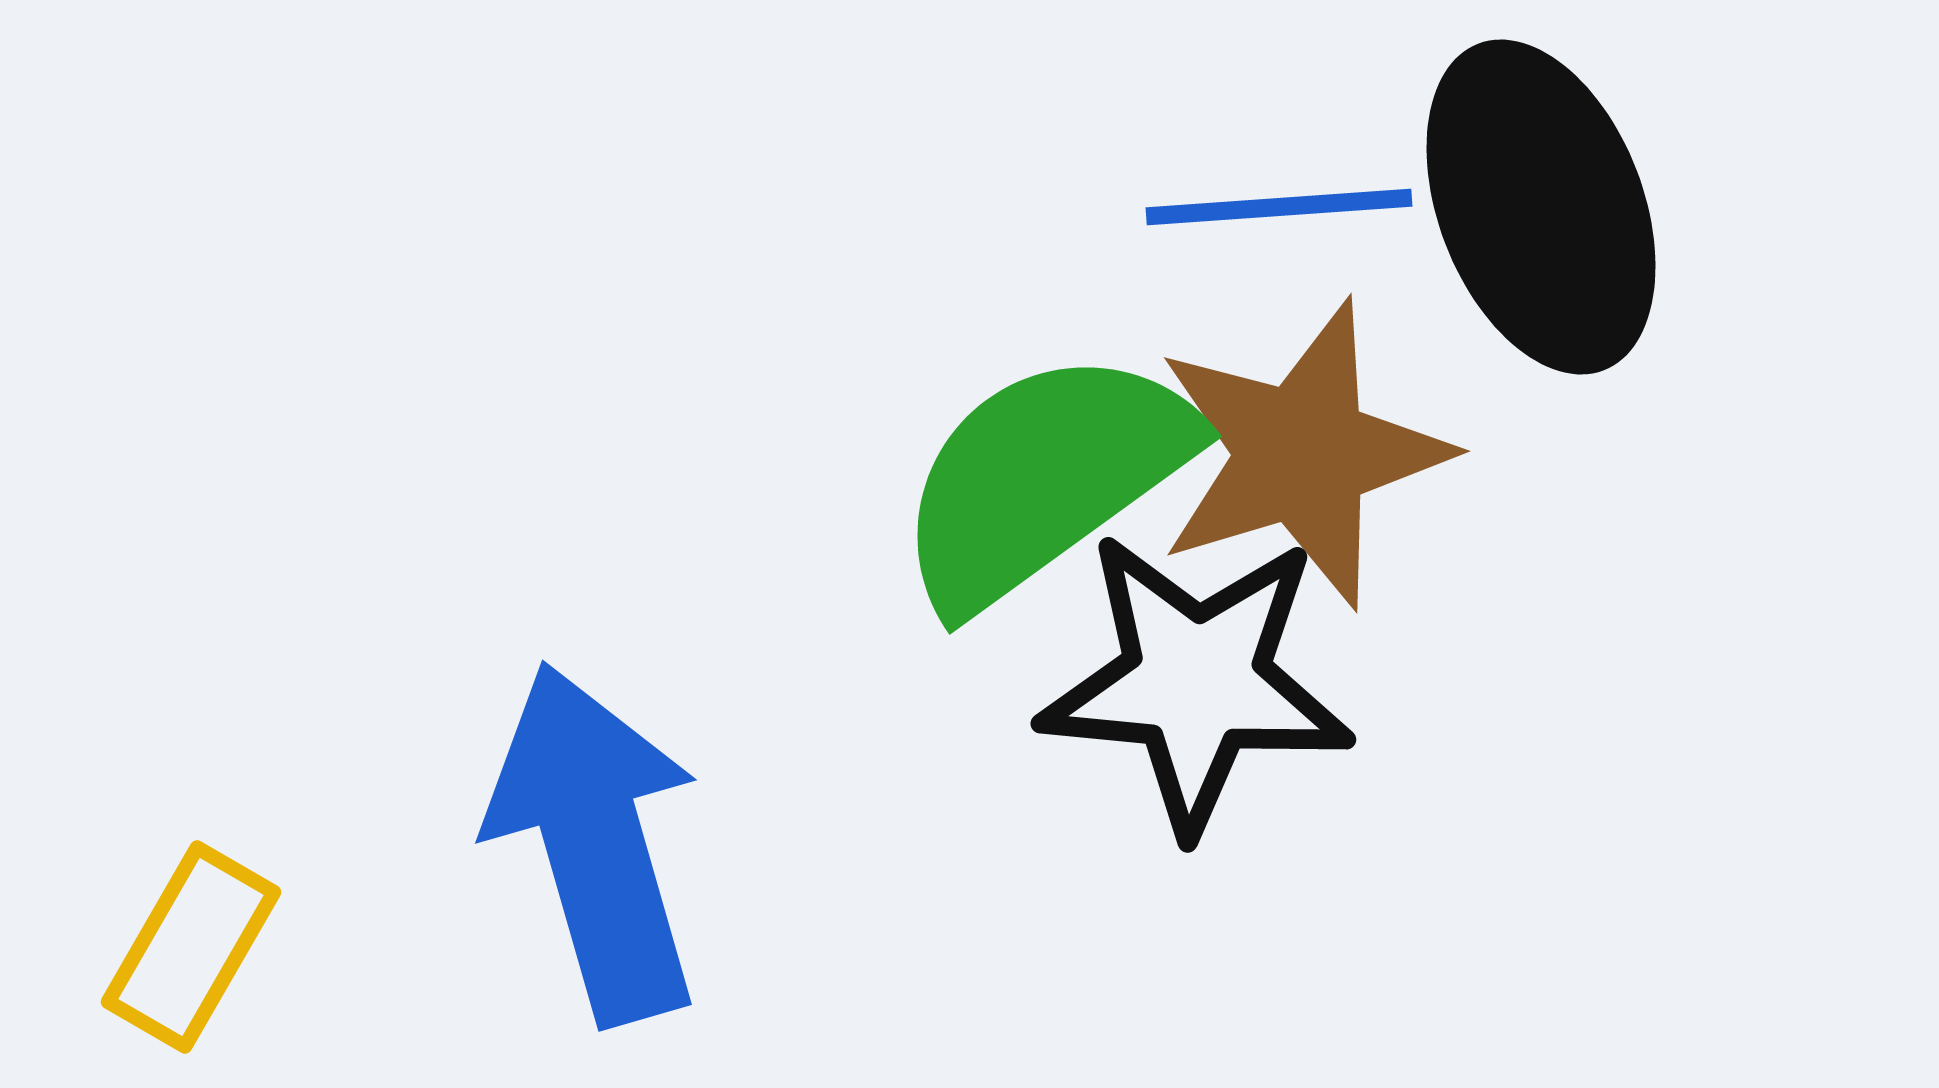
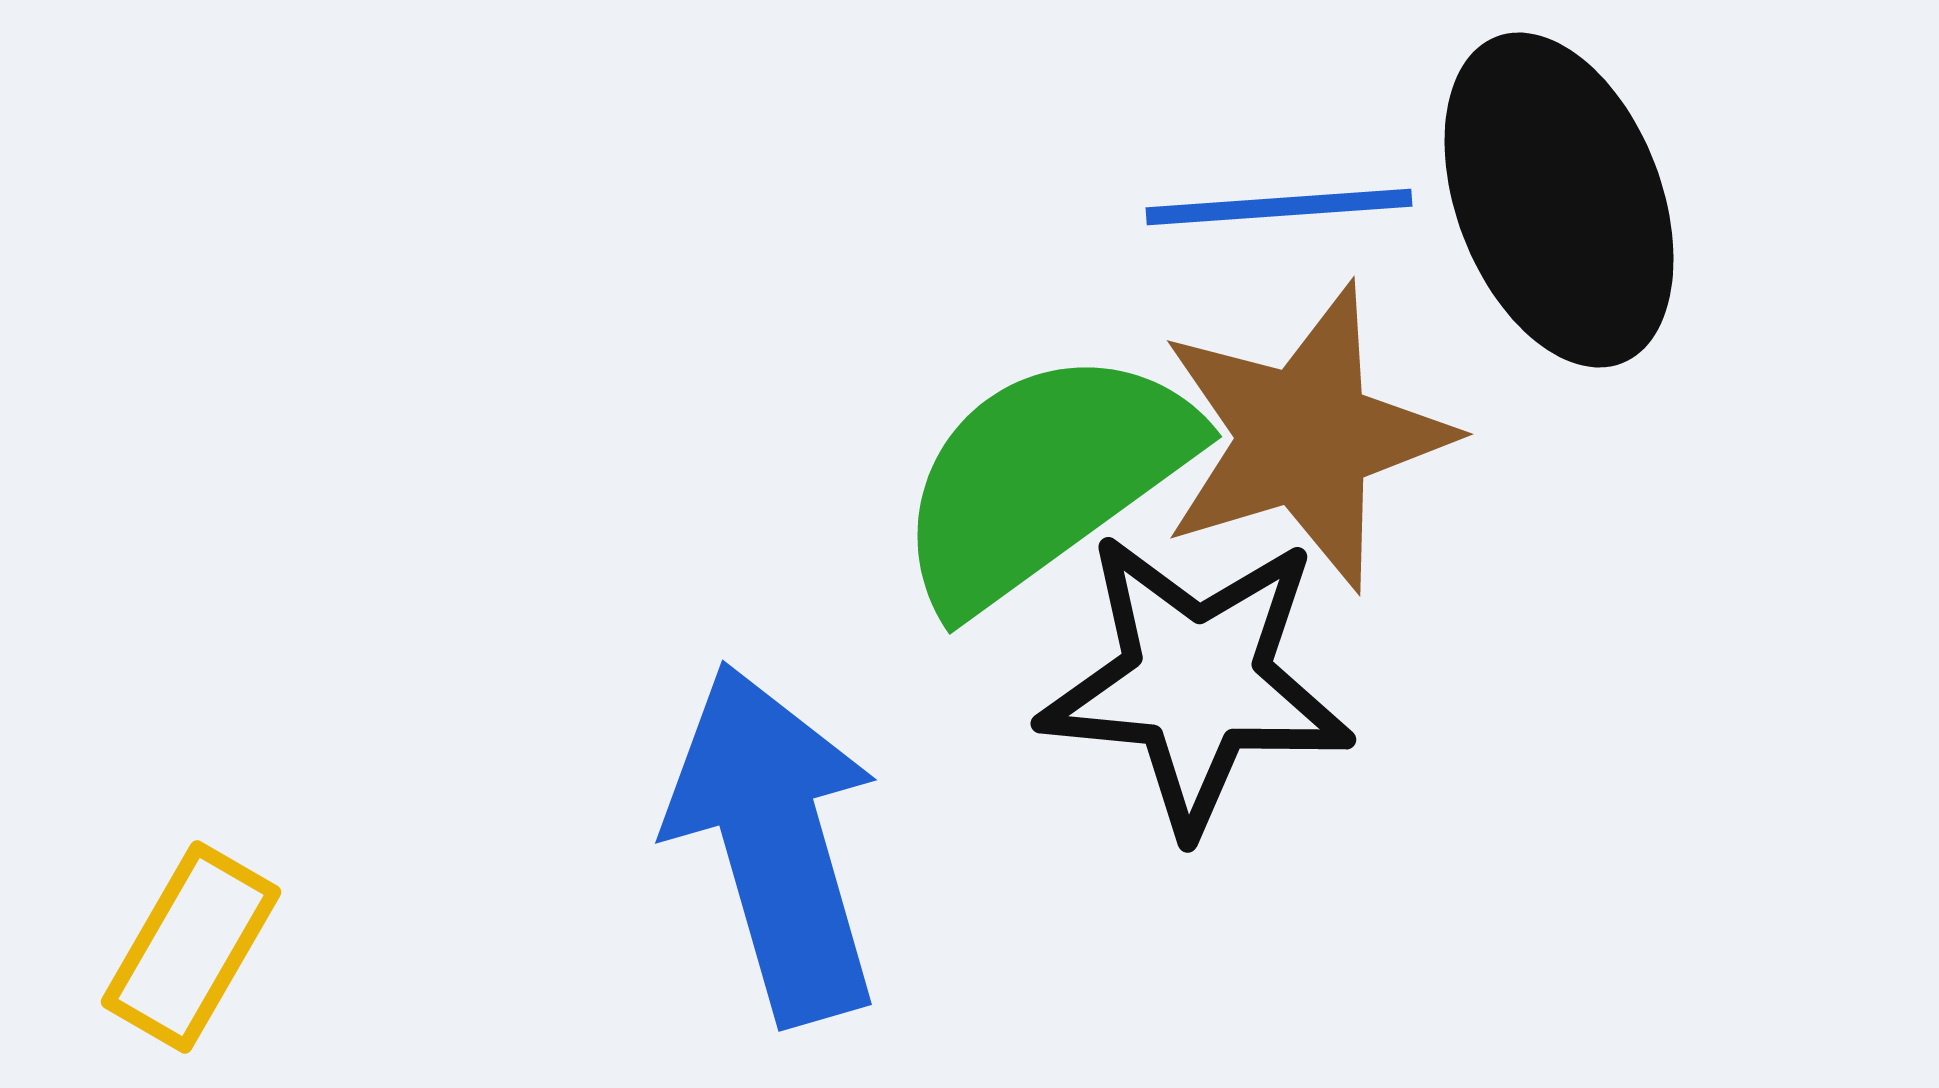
black ellipse: moved 18 px right, 7 px up
brown star: moved 3 px right, 17 px up
blue arrow: moved 180 px right
